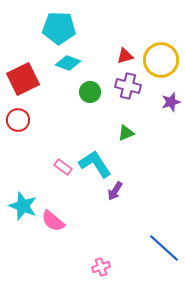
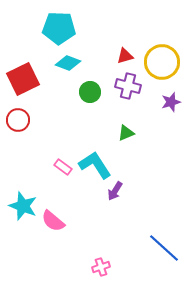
yellow circle: moved 1 px right, 2 px down
cyan L-shape: moved 1 px down
